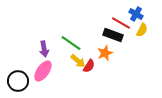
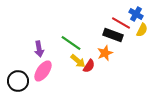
purple arrow: moved 5 px left
